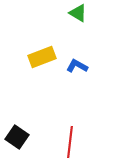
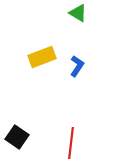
blue L-shape: rotated 95 degrees clockwise
red line: moved 1 px right, 1 px down
